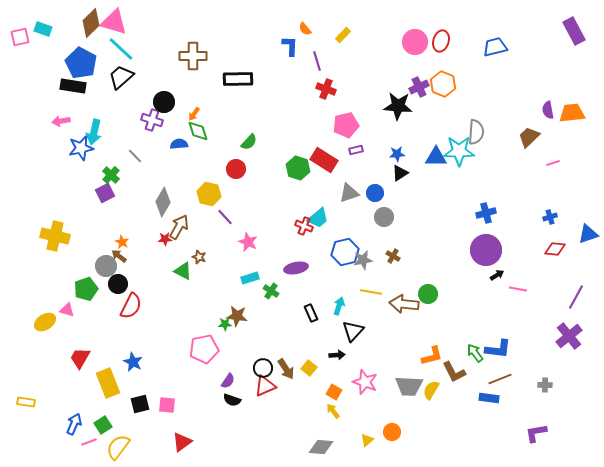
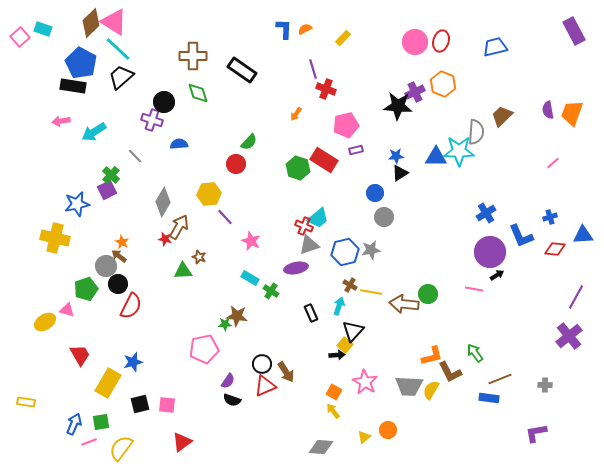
pink triangle at (114, 22): rotated 16 degrees clockwise
orange semicircle at (305, 29): rotated 104 degrees clockwise
yellow rectangle at (343, 35): moved 3 px down
pink square at (20, 37): rotated 30 degrees counterclockwise
blue L-shape at (290, 46): moved 6 px left, 17 px up
cyan line at (121, 49): moved 3 px left
purple line at (317, 61): moved 4 px left, 8 px down
black rectangle at (238, 79): moved 4 px right, 9 px up; rotated 36 degrees clockwise
purple cross at (419, 87): moved 4 px left, 5 px down
orange trapezoid at (572, 113): rotated 64 degrees counterclockwise
orange arrow at (194, 114): moved 102 px right
green diamond at (198, 131): moved 38 px up
cyan arrow at (94, 132): rotated 45 degrees clockwise
brown trapezoid at (529, 137): moved 27 px left, 21 px up
blue star at (81, 148): moved 4 px left, 56 px down
blue star at (397, 154): moved 1 px left, 2 px down
pink line at (553, 163): rotated 24 degrees counterclockwise
red circle at (236, 169): moved 5 px up
purple square at (105, 193): moved 2 px right, 3 px up
gray triangle at (349, 193): moved 40 px left, 52 px down
yellow hexagon at (209, 194): rotated 20 degrees counterclockwise
blue cross at (486, 213): rotated 18 degrees counterclockwise
blue triangle at (588, 234): moved 5 px left, 1 px down; rotated 15 degrees clockwise
yellow cross at (55, 236): moved 2 px down
red star at (165, 239): rotated 16 degrees clockwise
pink star at (248, 242): moved 3 px right, 1 px up
purple circle at (486, 250): moved 4 px right, 2 px down
brown cross at (393, 256): moved 43 px left, 29 px down
gray star at (363, 260): moved 8 px right, 10 px up
green triangle at (183, 271): rotated 30 degrees counterclockwise
cyan rectangle at (250, 278): rotated 48 degrees clockwise
pink line at (518, 289): moved 44 px left
blue L-shape at (498, 349): moved 23 px right, 113 px up; rotated 60 degrees clockwise
red trapezoid at (80, 358): moved 3 px up; rotated 120 degrees clockwise
blue star at (133, 362): rotated 30 degrees clockwise
black circle at (263, 368): moved 1 px left, 4 px up
yellow square at (309, 368): moved 36 px right, 23 px up
brown arrow at (286, 369): moved 3 px down
brown L-shape at (454, 372): moved 4 px left
pink star at (365, 382): rotated 10 degrees clockwise
yellow rectangle at (108, 383): rotated 52 degrees clockwise
green square at (103, 425): moved 2 px left, 3 px up; rotated 24 degrees clockwise
orange circle at (392, 432): moved 4 px left, 2 px up
yellow triangle at (367, 440): moved 3 px left, 3 px up
yellow semicircle at (118, 447): moved 3 px right, 1 px down
